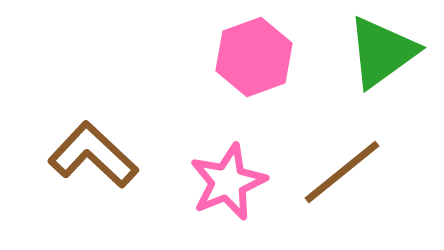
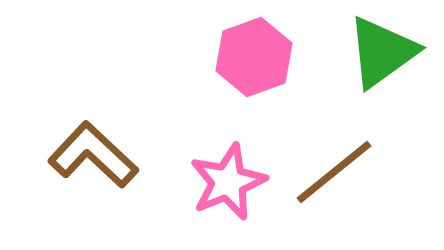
brown line: moved 8 px left
